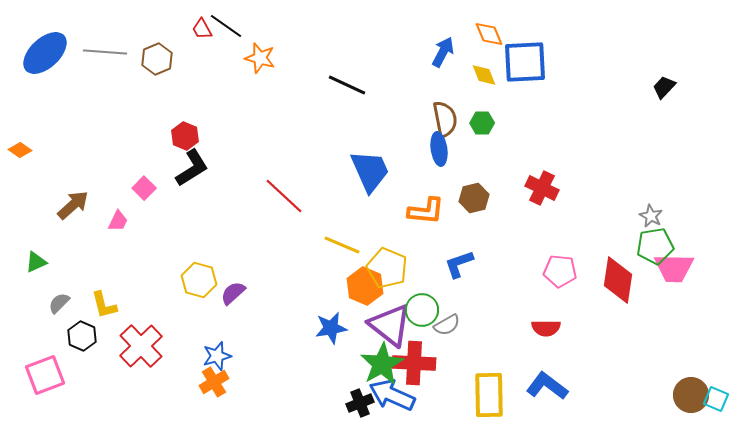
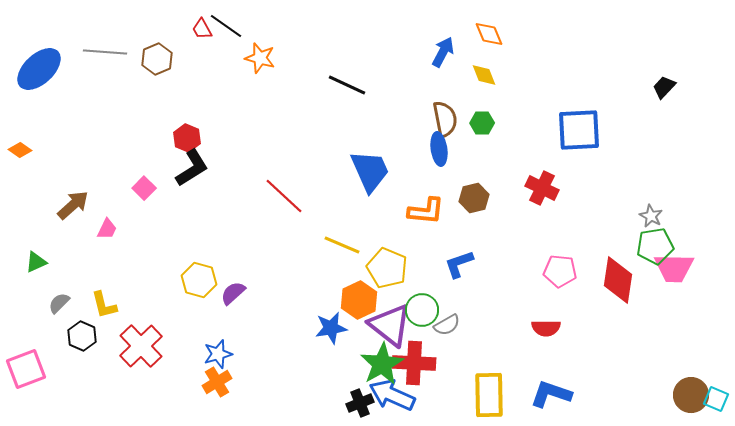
blue ellipse at (45, 53): moved 6 px left, 16 px down
blue square at (525, 62): moved 54 px right, 68 px down
red hexagon at (185, 136): moved 2 px right, 2 px down
pink trapezoid at (118, 221): moved 11 px left, 8 px down
orange hexagon at (365, 286): moved 6 px left, 14 px down; rotated 12 degrees clockwise
blue star at (217, 356): moved 1 px right, 2 px up
pink square at (45, 375): moved 19 px left, 6 px up
orange cross at (214, 382): moved 3 px right
blue L-shape at (547, 386): moved 4 px right, 8 px down; rotated 18 degrees counterclockwise
